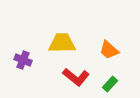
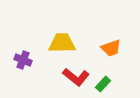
orange trapezoid: moved 2 px right, 2 px up; rotated 60 degrees counterclockwise
green rectangle: moved 7 px left
